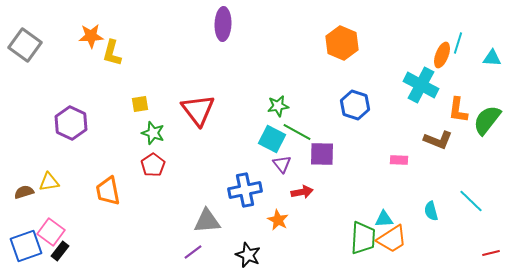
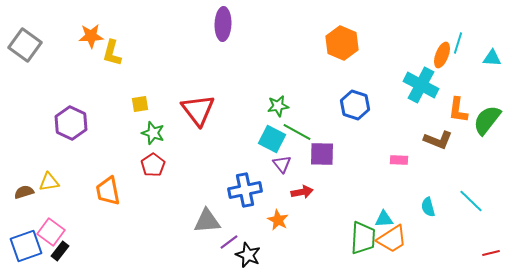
cyan semicircle at (431, 211): moved 3 px left, 4 px up
purple line at (193, 252): moved 36 px right, 10 px up
